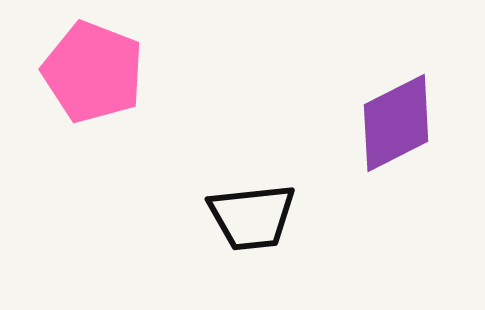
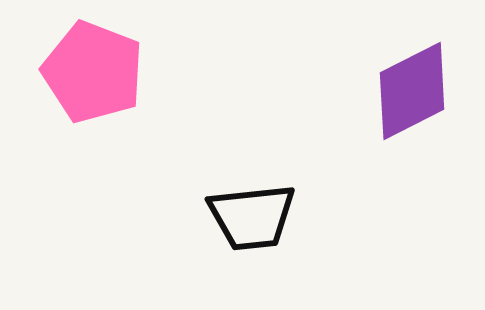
purple diamond: moved 16 px right, 32 px up
